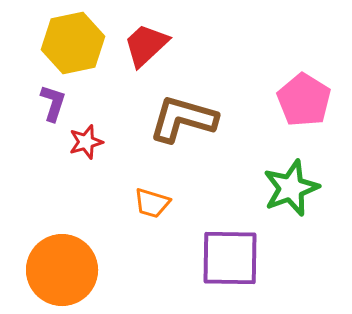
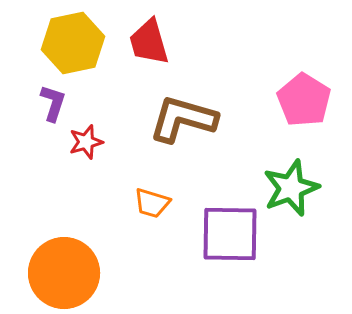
red trapezoid: moved 3 px right, 3 px up; rotated 63 degrees counterclockwise
purple square: moved 24 px up
orange circle: moved 2 px right, 3 px down
